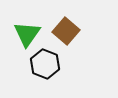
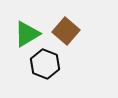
green triangle: rotated 24 degrees clockwise
